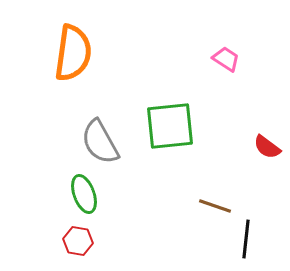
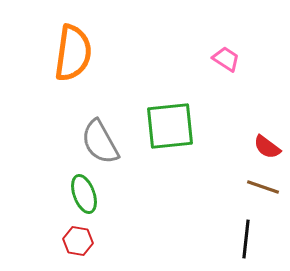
brown line: moved 48 px right, 19 px up
